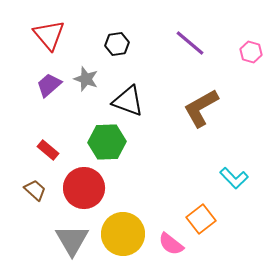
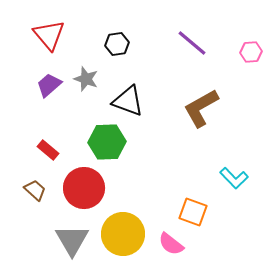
purple line: moved 2 px right
pink hexagon: rotated 20 degrees counterclockwise
orange square: moved 8 px left, 7 px up; rotated 32 degrees counterclockwise
